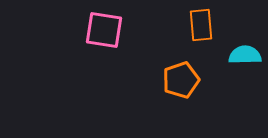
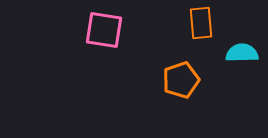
orange rectangle: moved 2 px up
cyan semicircle: moved 3 px left, 2 px up
